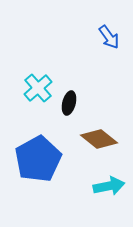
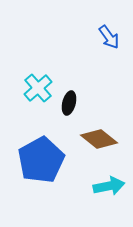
blue pentagon: moved 3 px right, 1 px down
